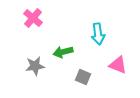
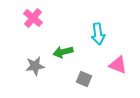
gray square: moved 1 px right, 2 px down
